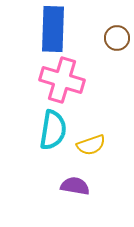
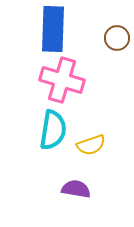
purple semicircle: moved 1 px right, 3 px down
